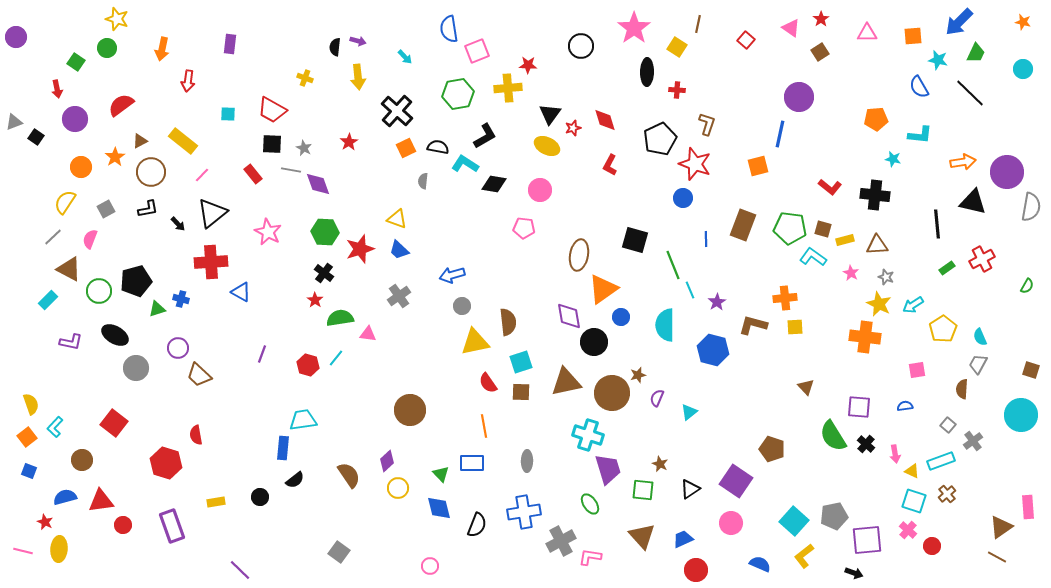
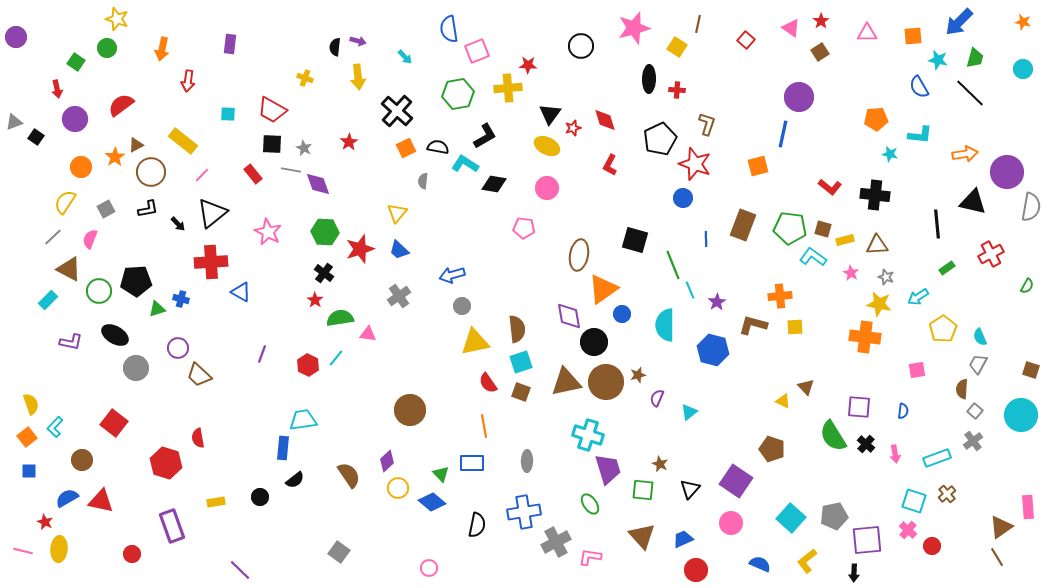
red star at (821, 19): moved 2 px down
pink star at (634, 28): rotated 20 degrees clockwise
green trapezoid at (976, 53): moved 1 px left, 5 px down; rotated 10 degrees counterclockwise
black ellipse at (647, 72): moved 2 px right, 7 px down
blue line at (780, 134): moved 3 px right
brown triangle at (140, 141): moved 4 px left, 4 px down
cyan star at (893, 159): moved 3 px left, 5 px up
orange arrow at (963, 162): moved 2 px right, 8 px up
pink circle at (540, 190): moved 7 px right, 2 px up
yellow triangle at (397, 219): moved 6 px up; rotated 50 degrees clockwise
red cross at (982, 259): moved 9 px right, 5 px up
black pentagon at (136, 281): rotated 12 degrees clockwise
orange cross at (785, 298): moved 5 px left, 2 px up
yellow star at (879, 304): rotated 15 degrees counterclockwise
cyan arrow at (913, 305): moved 5 px right, 8 px up
blue circle at (621, 317): moved 1 px right, 3 px up
brown semicircle at (508, 322): moved 9 px right, 7 px down
red hexagon at (308, 365): rotated 10 degrees clockwise
brown square at (521, 392): rotated 18 degrees clockwise
brown circle at (612, 393): moved 6 px left, 11 px up
blue semicircle at (905, 406): moved 2 px left, 5 px down; rotated 105 degrees clockwise
gray square at (948, 425): moved 27 px right, 14 px up
red semicircle at (196, 435): moved 2 px right, 3 px down
cyan rectangle at (941, 461): moved 4 px left, 3 px up
blue square at (29, 471): rotated 21 degrees counterclockwise
yellow triangle at (912, 471): moved 129 px left, 70 px up
black triangle at (690, 489): rotated 15 degrees counterclockwise
blue semicircle at (65, 497): moved 2 px right, 1 px down; rotated 15 degrees counterclockwise
red triangle at (101, 501): rotated 20 degrees clockwise
blue diamond at (439, 508): moved 7 px left, 6 px up; rotated 36 degrees counterclockwise
cyan square at (794, 521): moved 3 px left, 3 px up
red circle at (123, 525): moved 9 px right, 29 px down
black semicircle at (477, 525): rotated 10 degrees counterclockwise
gray cross at (561, 541): moved 5 px left, 1 px down
yellow L-shape at (804, 556): moved 3 px right, 5 px down
brown line at (997, 557): rotated 30 degrees clockwise
pink circle at (430, 566): moved 1 px left, 2 px down
black arrow at (854, 573): rotated 72 degrees clockwise
